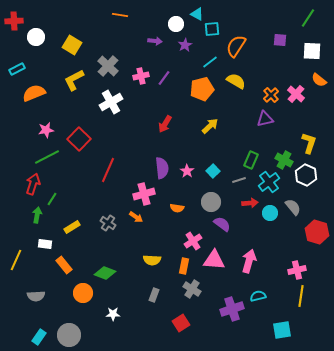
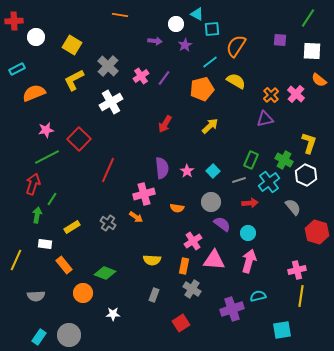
pink cross at (141, 76): rotated 21 degrees counterclockwise
cyan circle at (270, 213): moved 22 px left, 20 px down
